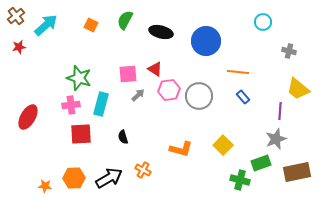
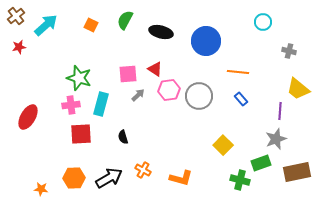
blue rectangle: moved 2 px left, 2 px down
orange L-shape: moved 29 px down
orange star: moved 4 px left, 3 px down
